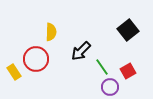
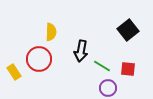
black arrow: rotated 35 degrees counterclockwise
red circle: moved 3 px right
green line: moved 1 px up; rotated 24 degrees counterclockwise
red square: moved 2 px up; rotated 35 degrees clockwise
purple circle: moved 2 px left, 1 px down
